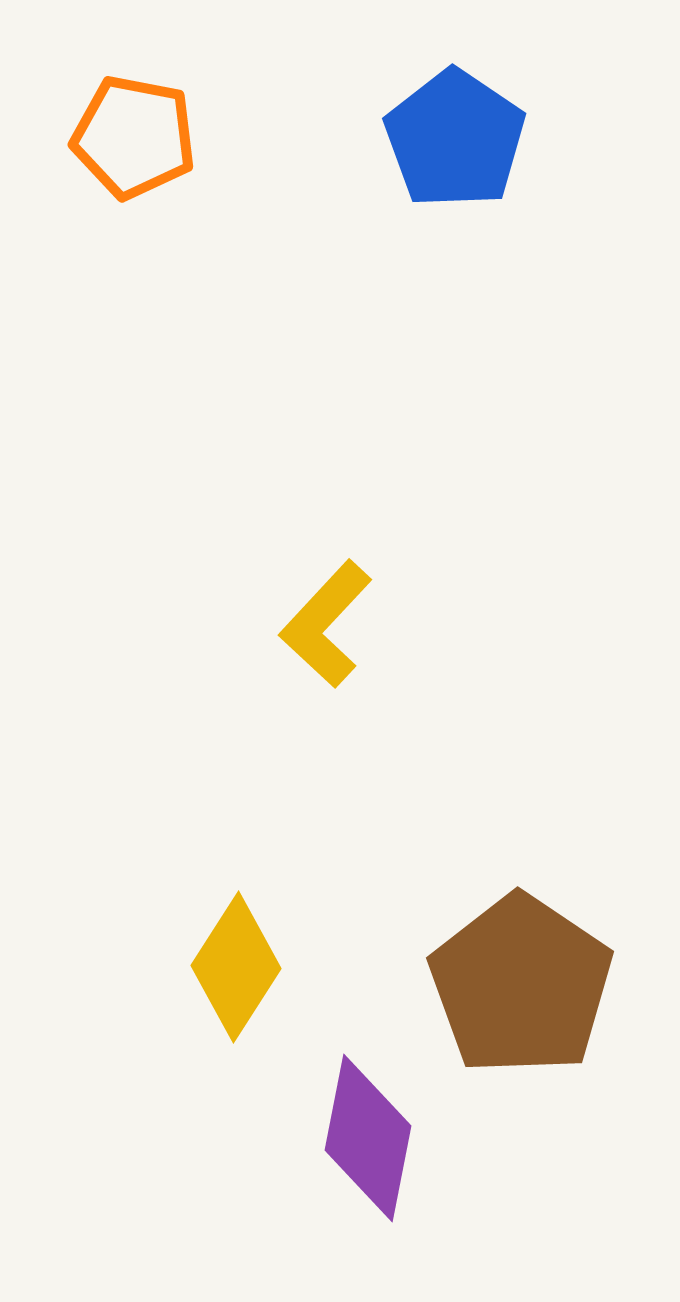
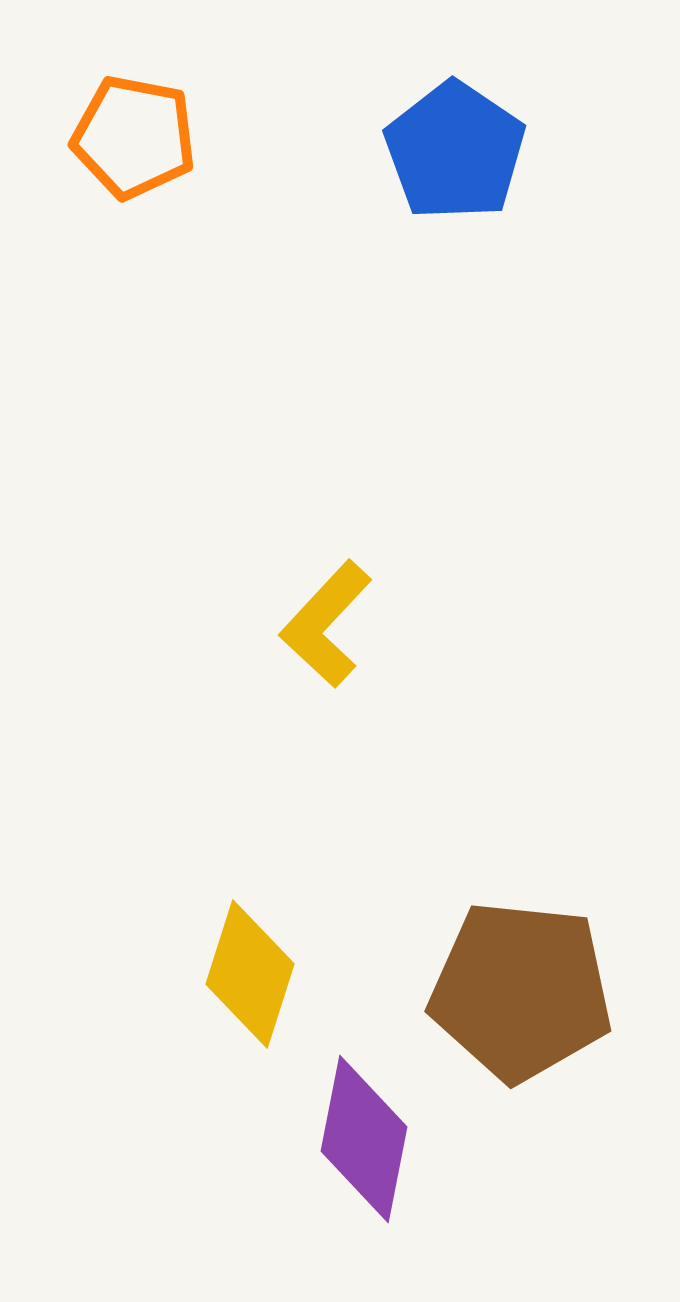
blue pentagon: moved 12 px down
yellow diamond: moved 14 px right, 7 px down; rotated 15 degrees counterclockwise
brown pentagon: moved 6 px down; rotated 28 degrees counterclockwise
purple diamond: moved 4 px left, 1 px down
